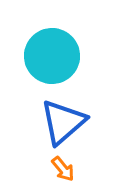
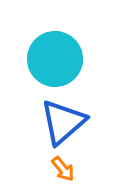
cyan circle: moved 3 px right, 3 px down
